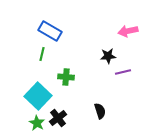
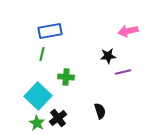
blue rectangle: rotated 40 degrees counterclockwise
